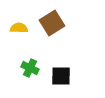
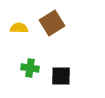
green cross: rotated 18 degrees counterclockwise
